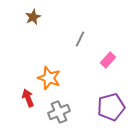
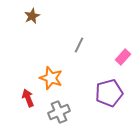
brown star: moved 1 px left, 1 px up
gray line: moved 1 px left, 6 px down
pink rectangle: moved 15 px right, 3 px up
orange star: moved 2 px right
purple pentagon: moved 2 px left, 14 px up
